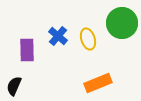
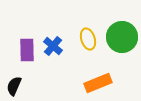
green circle: moved 14 px down
blue cross: moved 5 px left, 10 px down
